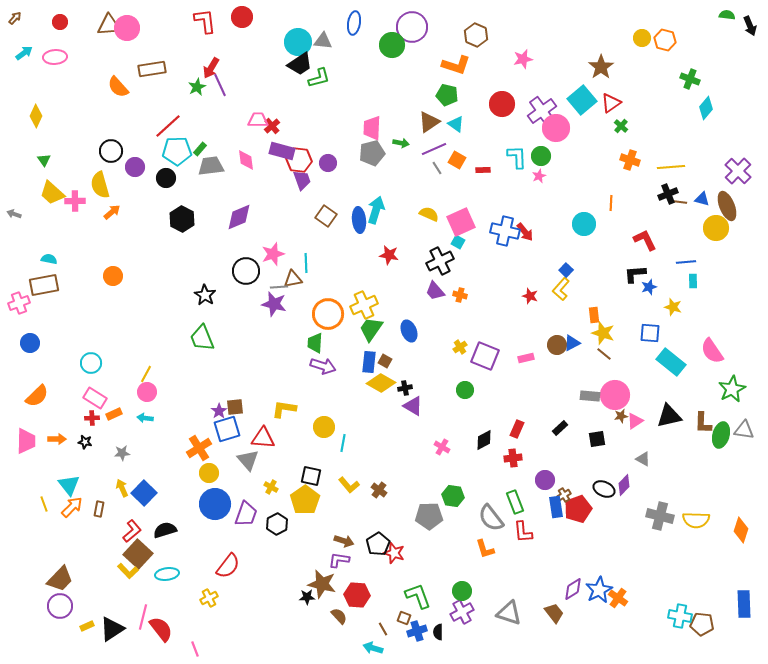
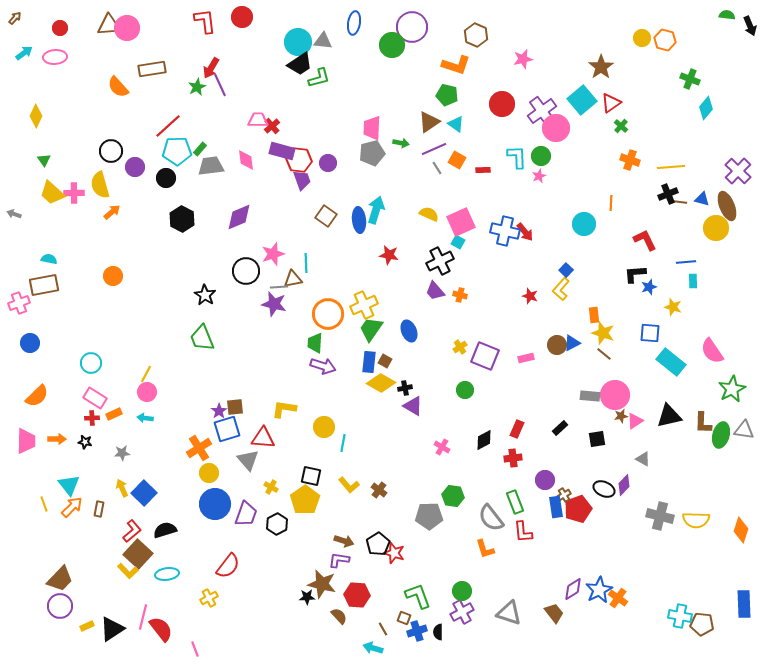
red circle at (60, 22): moved 6 px down
pink cross at (75, 201): moved 1 px left, 8 px up
